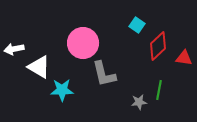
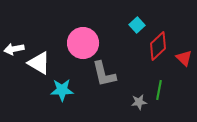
cyan square: rotated 14 degrees clockwise
red triangle: rotated 36 degrees clockwise
white triangle: moved 4 px up
